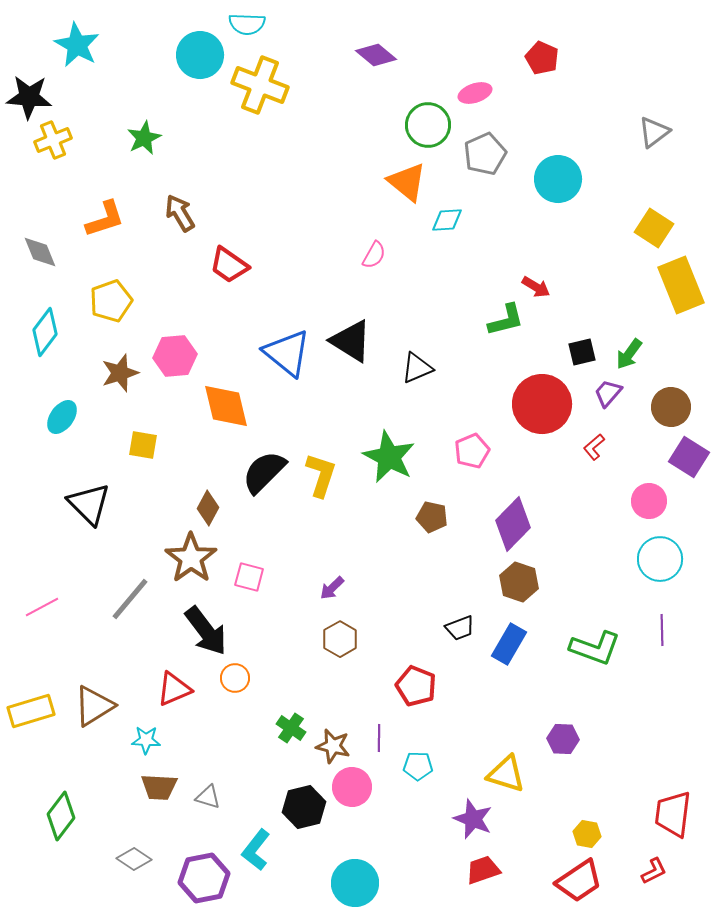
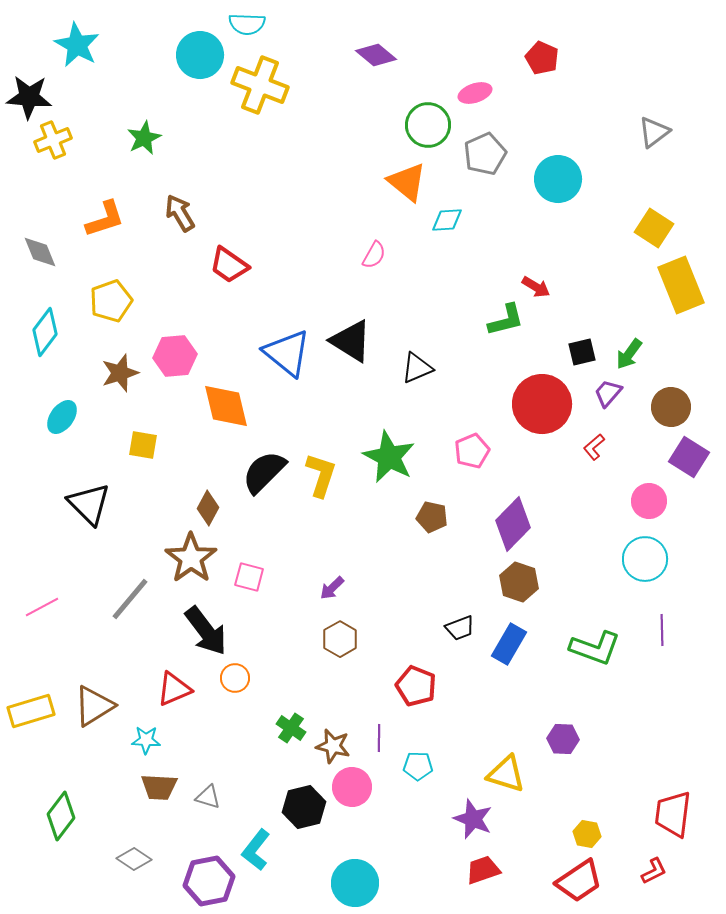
cyan circle at (660, 559): moved 15 px left
purple hexagon at (204, 878): moved 5 px right, 3 px down
